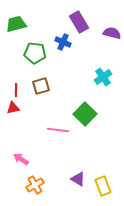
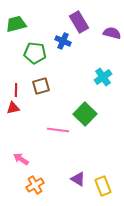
blue cross: moved 1 px up
